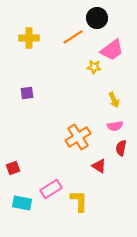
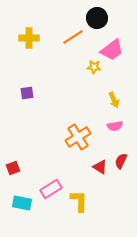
red semicircle: moved 13 px down; rotated 14 degrees clockwise
red triangle: moved 1 px right, 1 px down
